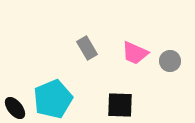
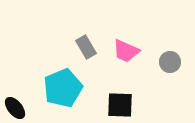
gray rectangle: moved 1 px left, 1 px up
pink trapezoid: moved 9 px left, 2 px up
gray circle: moved 1 px down
cyan pentagon: moved 10 px right, 11 px up
